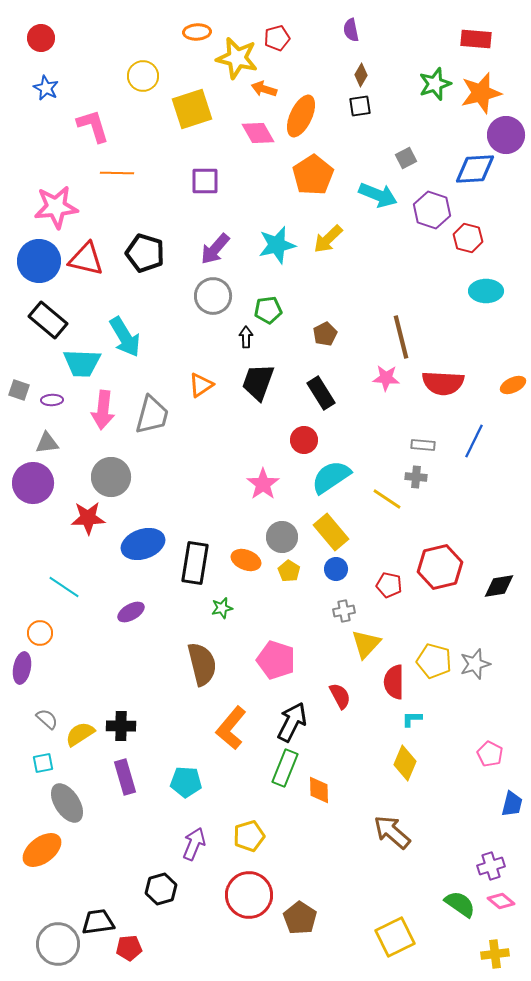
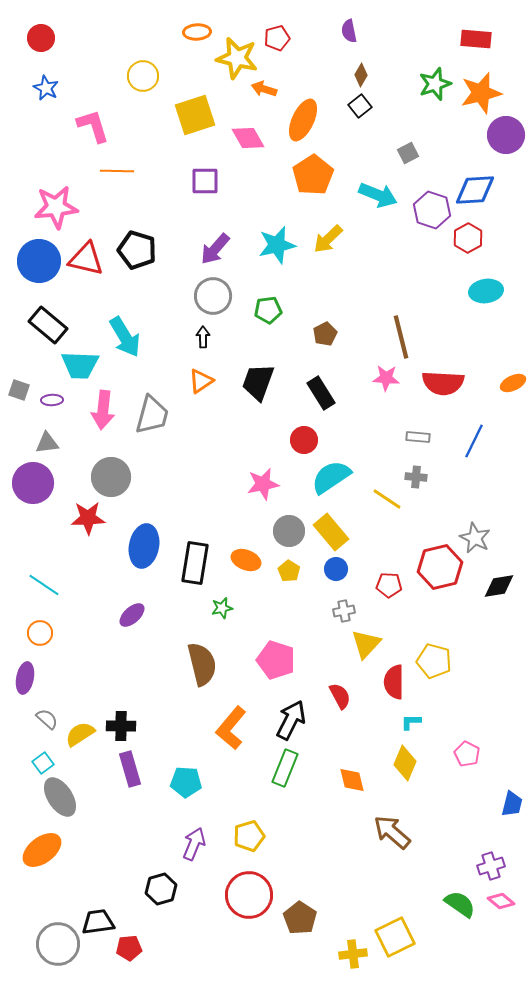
purple semicircle at (351, 30): moved 2 px left, 1 px down
black square at (360, 106): rotated 30 degrees counterclockwise
yellow square at (192, 109): moved 3 px right, 6 px down
orange ellipse at (301, 116): moved 2 px right, 4 px down
pink diamond at (258, 133): moved 10 px left, 5 px down
gray square at (406, 158): moved 2 px right, 5 px up
blue diamond at (475, 169): moved 21 px down
orange line at (117, 173): moved 2 px up
red hexagon at (468, 238): rotated 16 degrees clockwise
black pentagon at (145, 253): moved 8 px left, 3 px up
cyan ellipse at (486, 291): rotated 8 degrees counterclockwise
black rectangle at (48, 320): moved 5 px down
black arrow at (246, 337): moved 43 px left
cyan trapezoid at (82, 363): moved 2 px left, 2 px down
orange triangle at (201, 385): moved 4 px up
orange ellipse at (513, 385): moved 2 px up
gray rectangle at (423, 445): moved 5 px left, 8 px up
pink star at (263, 484): rotated 24 degrees clockwise
gray circle at (282, 537): moved 7 px right, 6 px up
blue ellipse at (143, 544): moved 1 px right, 2 px down; rotated 60 degrees counterclockwise
red pentagon at (389, 585): rotated 10 degrees counterclockwise
cyan line at (64, 587): moved 20 px left, 2 px up
purple ellipse at (131, 612): moved 1 px right, 3 px down; rotated 12 degrees counterclockwise
gray star at (475, 664): moved 126 px up; rotated 28 degrees counterclockwise
purple ellipse at (22, 668): moved 3 px right, 10 px down
cyan L-shape at (412, 719): moved 1 px left, 3 px down
black arrow at (292, 722): moved 1 px left, 2 px up
pink pentagon at (490, 754): moved 23 px left
cyan square at (43, 763): rotated 25 degrees counterclockwise
purple rectangle at (125, 777): moved 5 px right, 8 px up
orange diamond at (319, 790): moved 33 px right, 10 px up; rotated 12 degrees counterclockwise
gray ellipse at (67, 803): moved 7 px left, 6 px up
yellow cross at (495, 954): moved 142 px left
